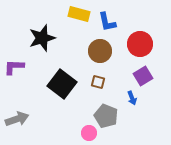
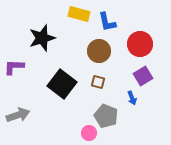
brown circle: moved 1 px left
gray arrow: moved 1 px right, 4 px up
